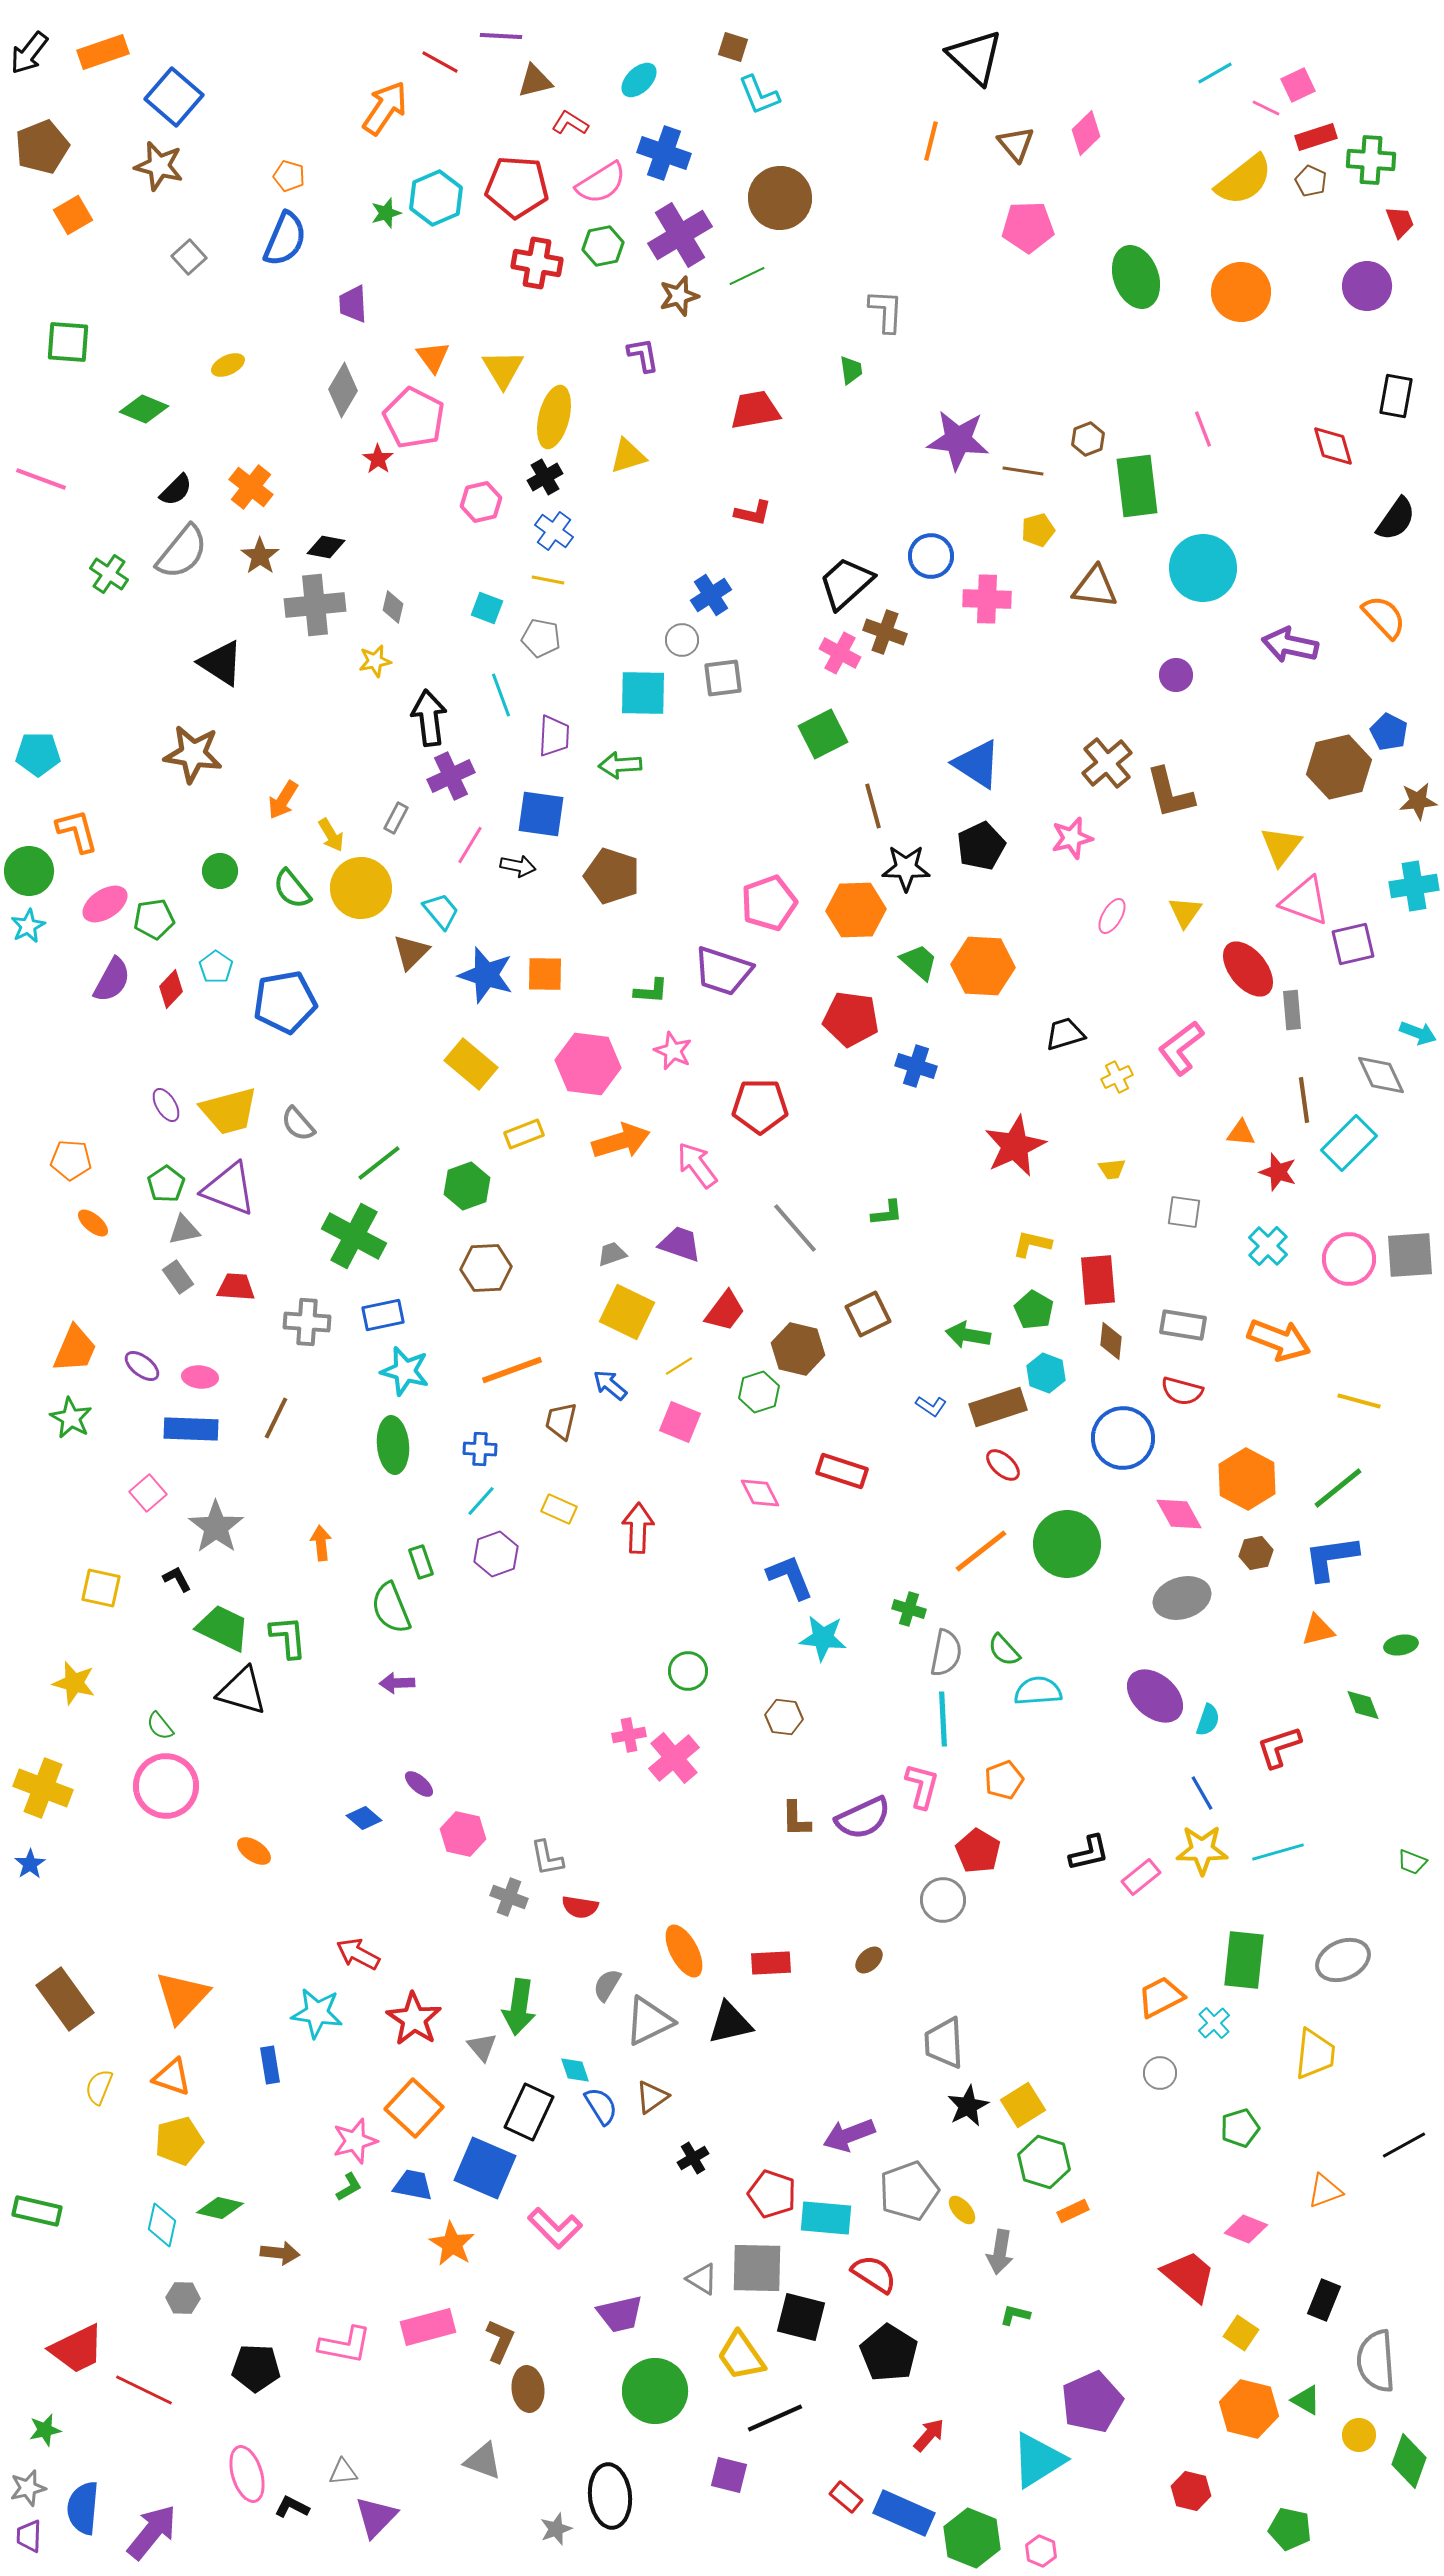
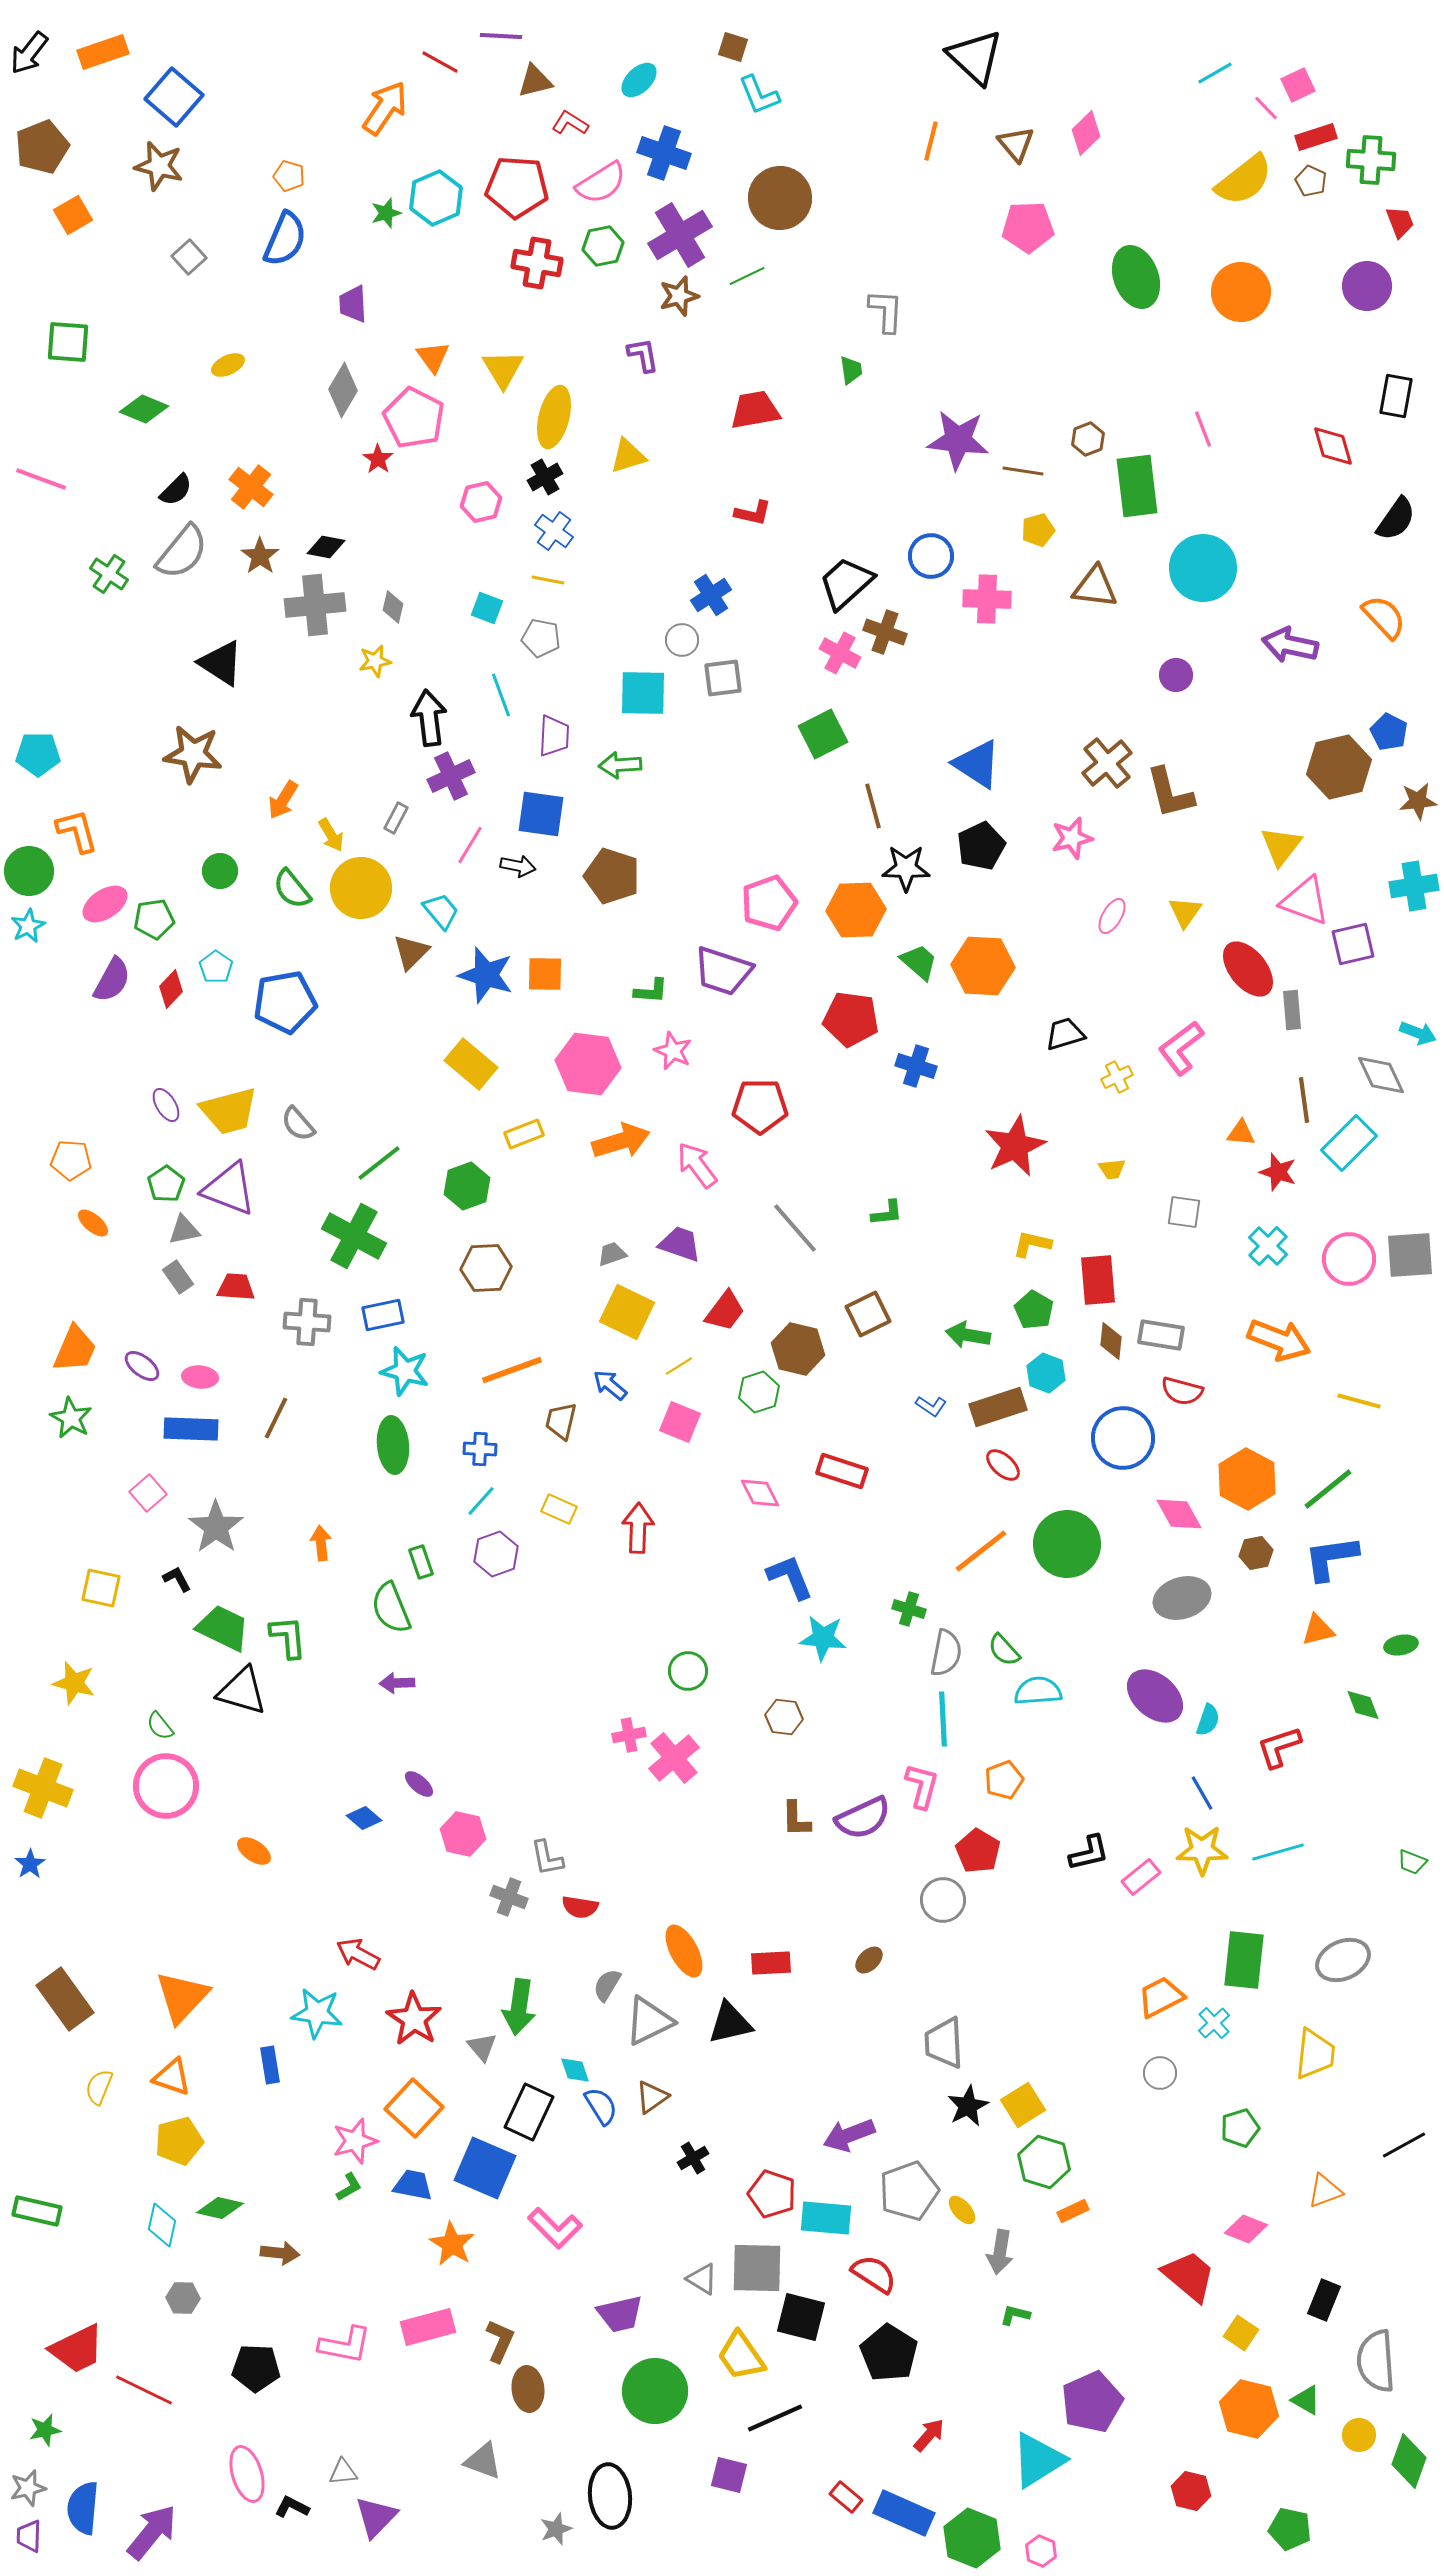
pink line at (1266, 108): rotated 20 degrees clockwise
gray rectangle at (1183, 1325): moved 22 px left, 10 px down
green line at (1338, 1488): moved 10 px left, 1 px down
